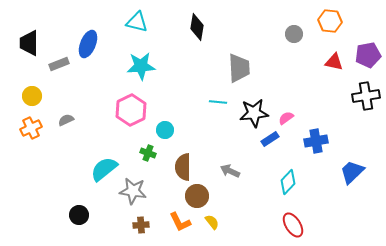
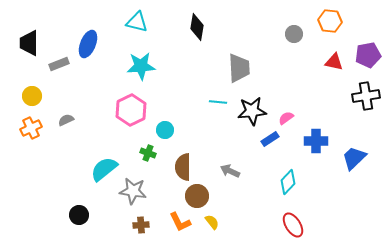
black star: moved 2 px left, 2 px up
blue cross: rotated 10 degrees clockwise
blue trapezoid: moved 2 px right, 14 px up
